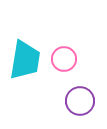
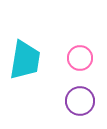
pink circle: moved 16 px right, 1 px up
